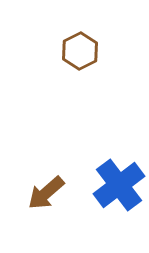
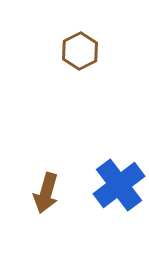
brown arrow: rotated 33 degrees counterclockwise
